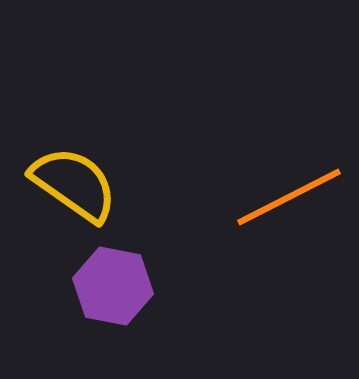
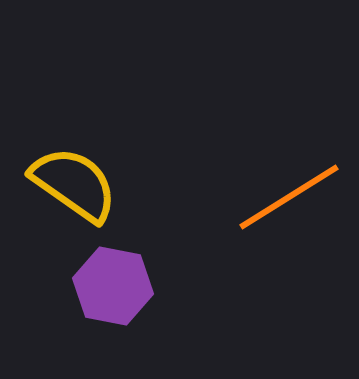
orange line: rotated 5 degrees counterclockwise
